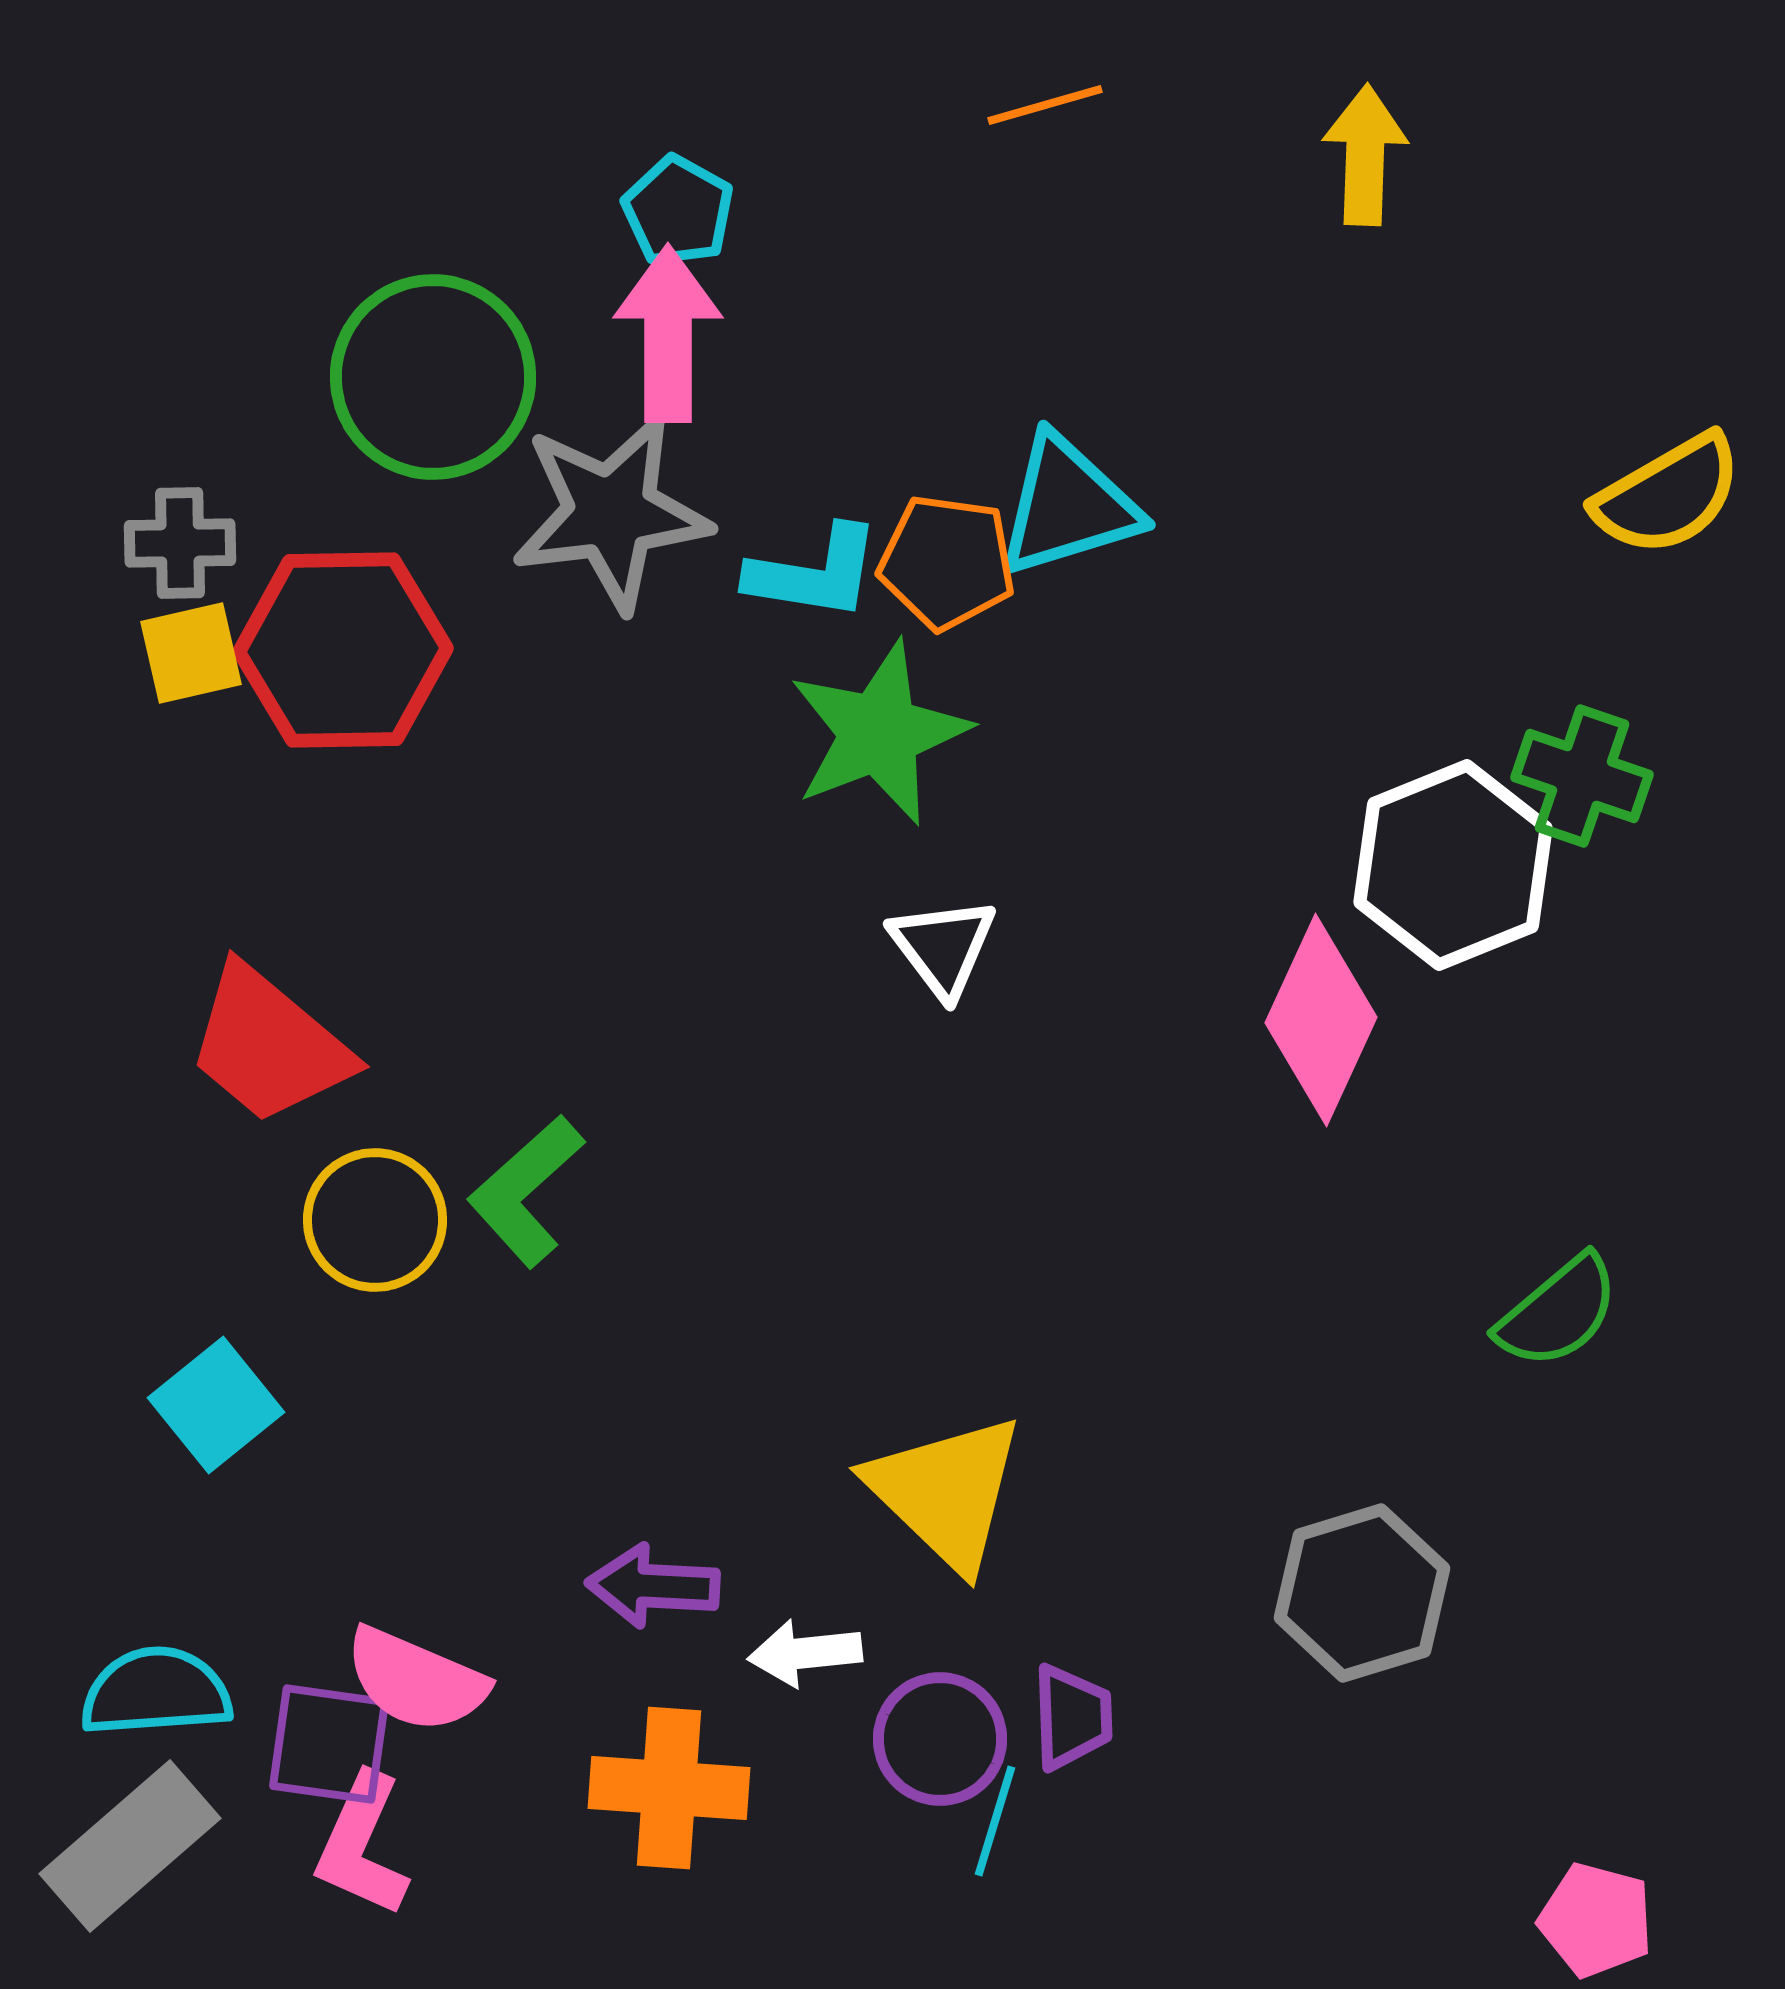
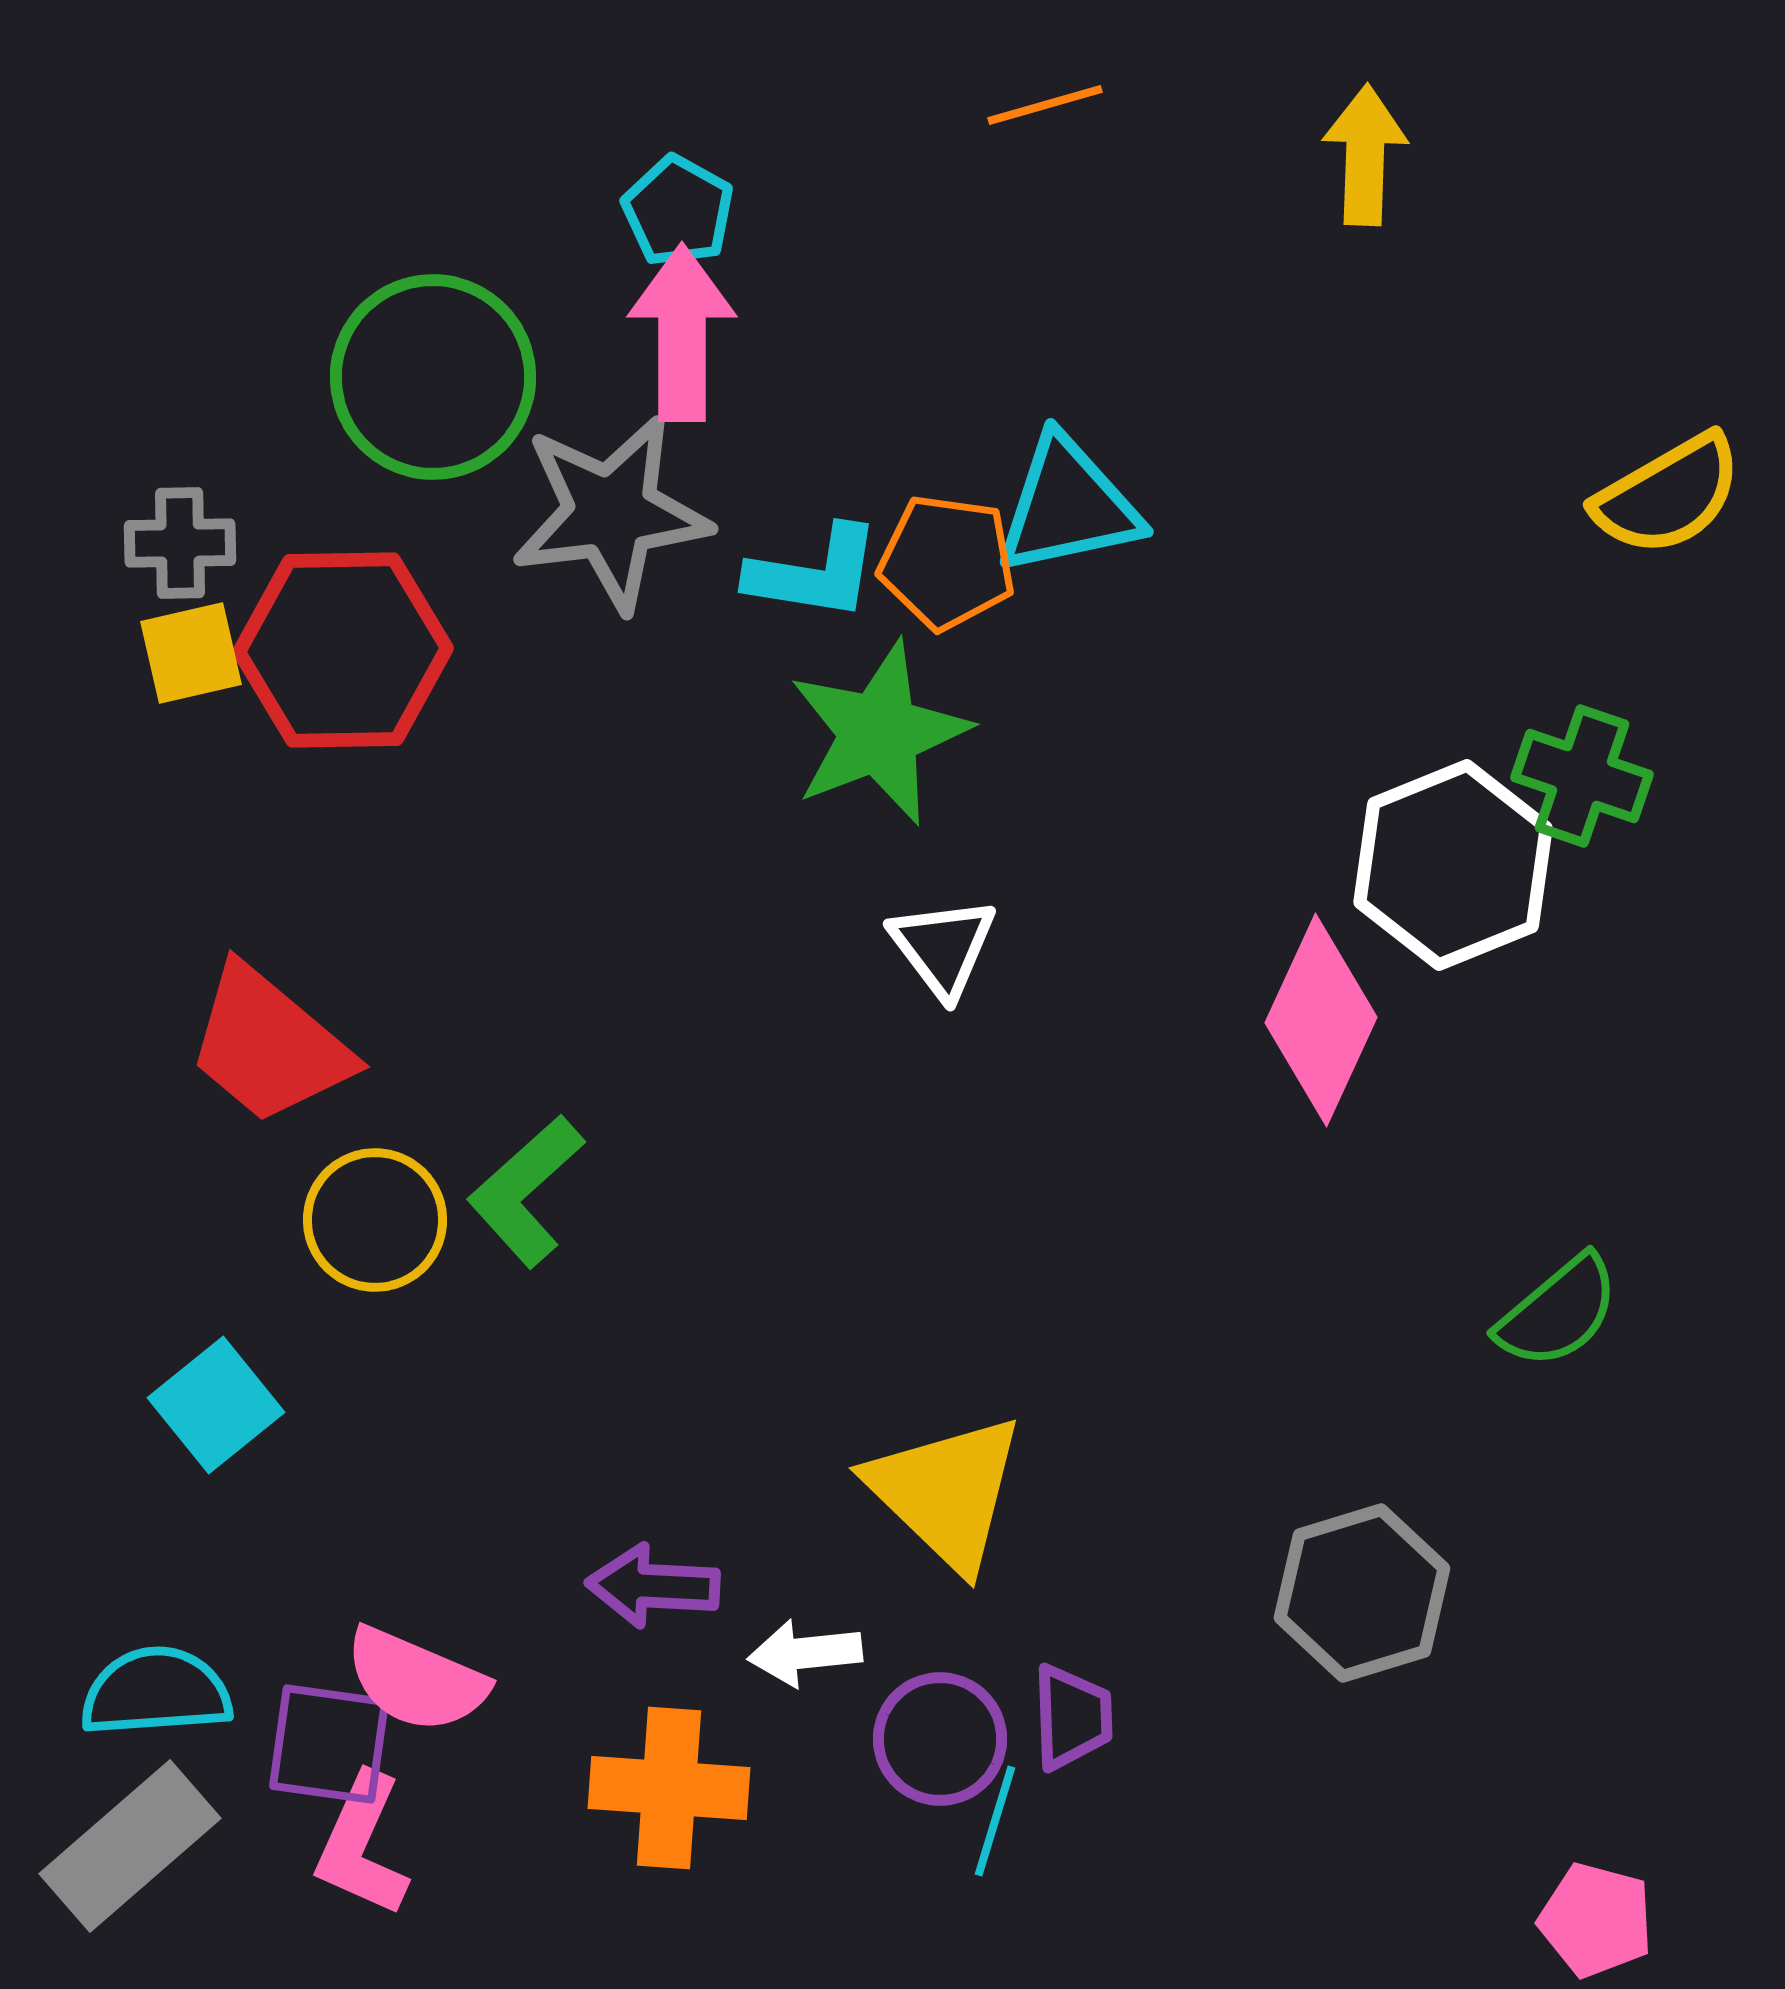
pink arrow: moved 14 px right, 1 px up
cyan triangle: rotated 5 degrees clockwise
